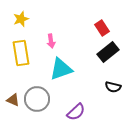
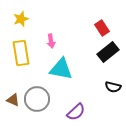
cyan triangle: rotated 30 degrees clockwise
